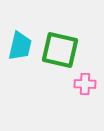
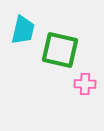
cyan trapezoid: moved 3 px right, 16 px up
